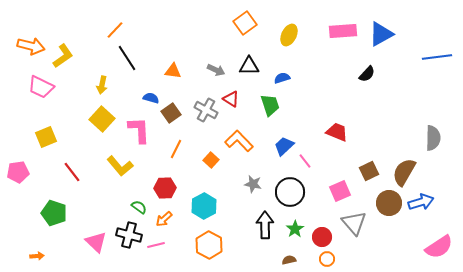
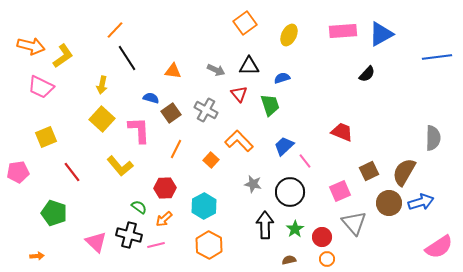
red triangle at (231, 99): moved 8 px right, 5 px up; rotated 18 degrees clockwise
red trapezoid at (337, 132): moved 5 px right
